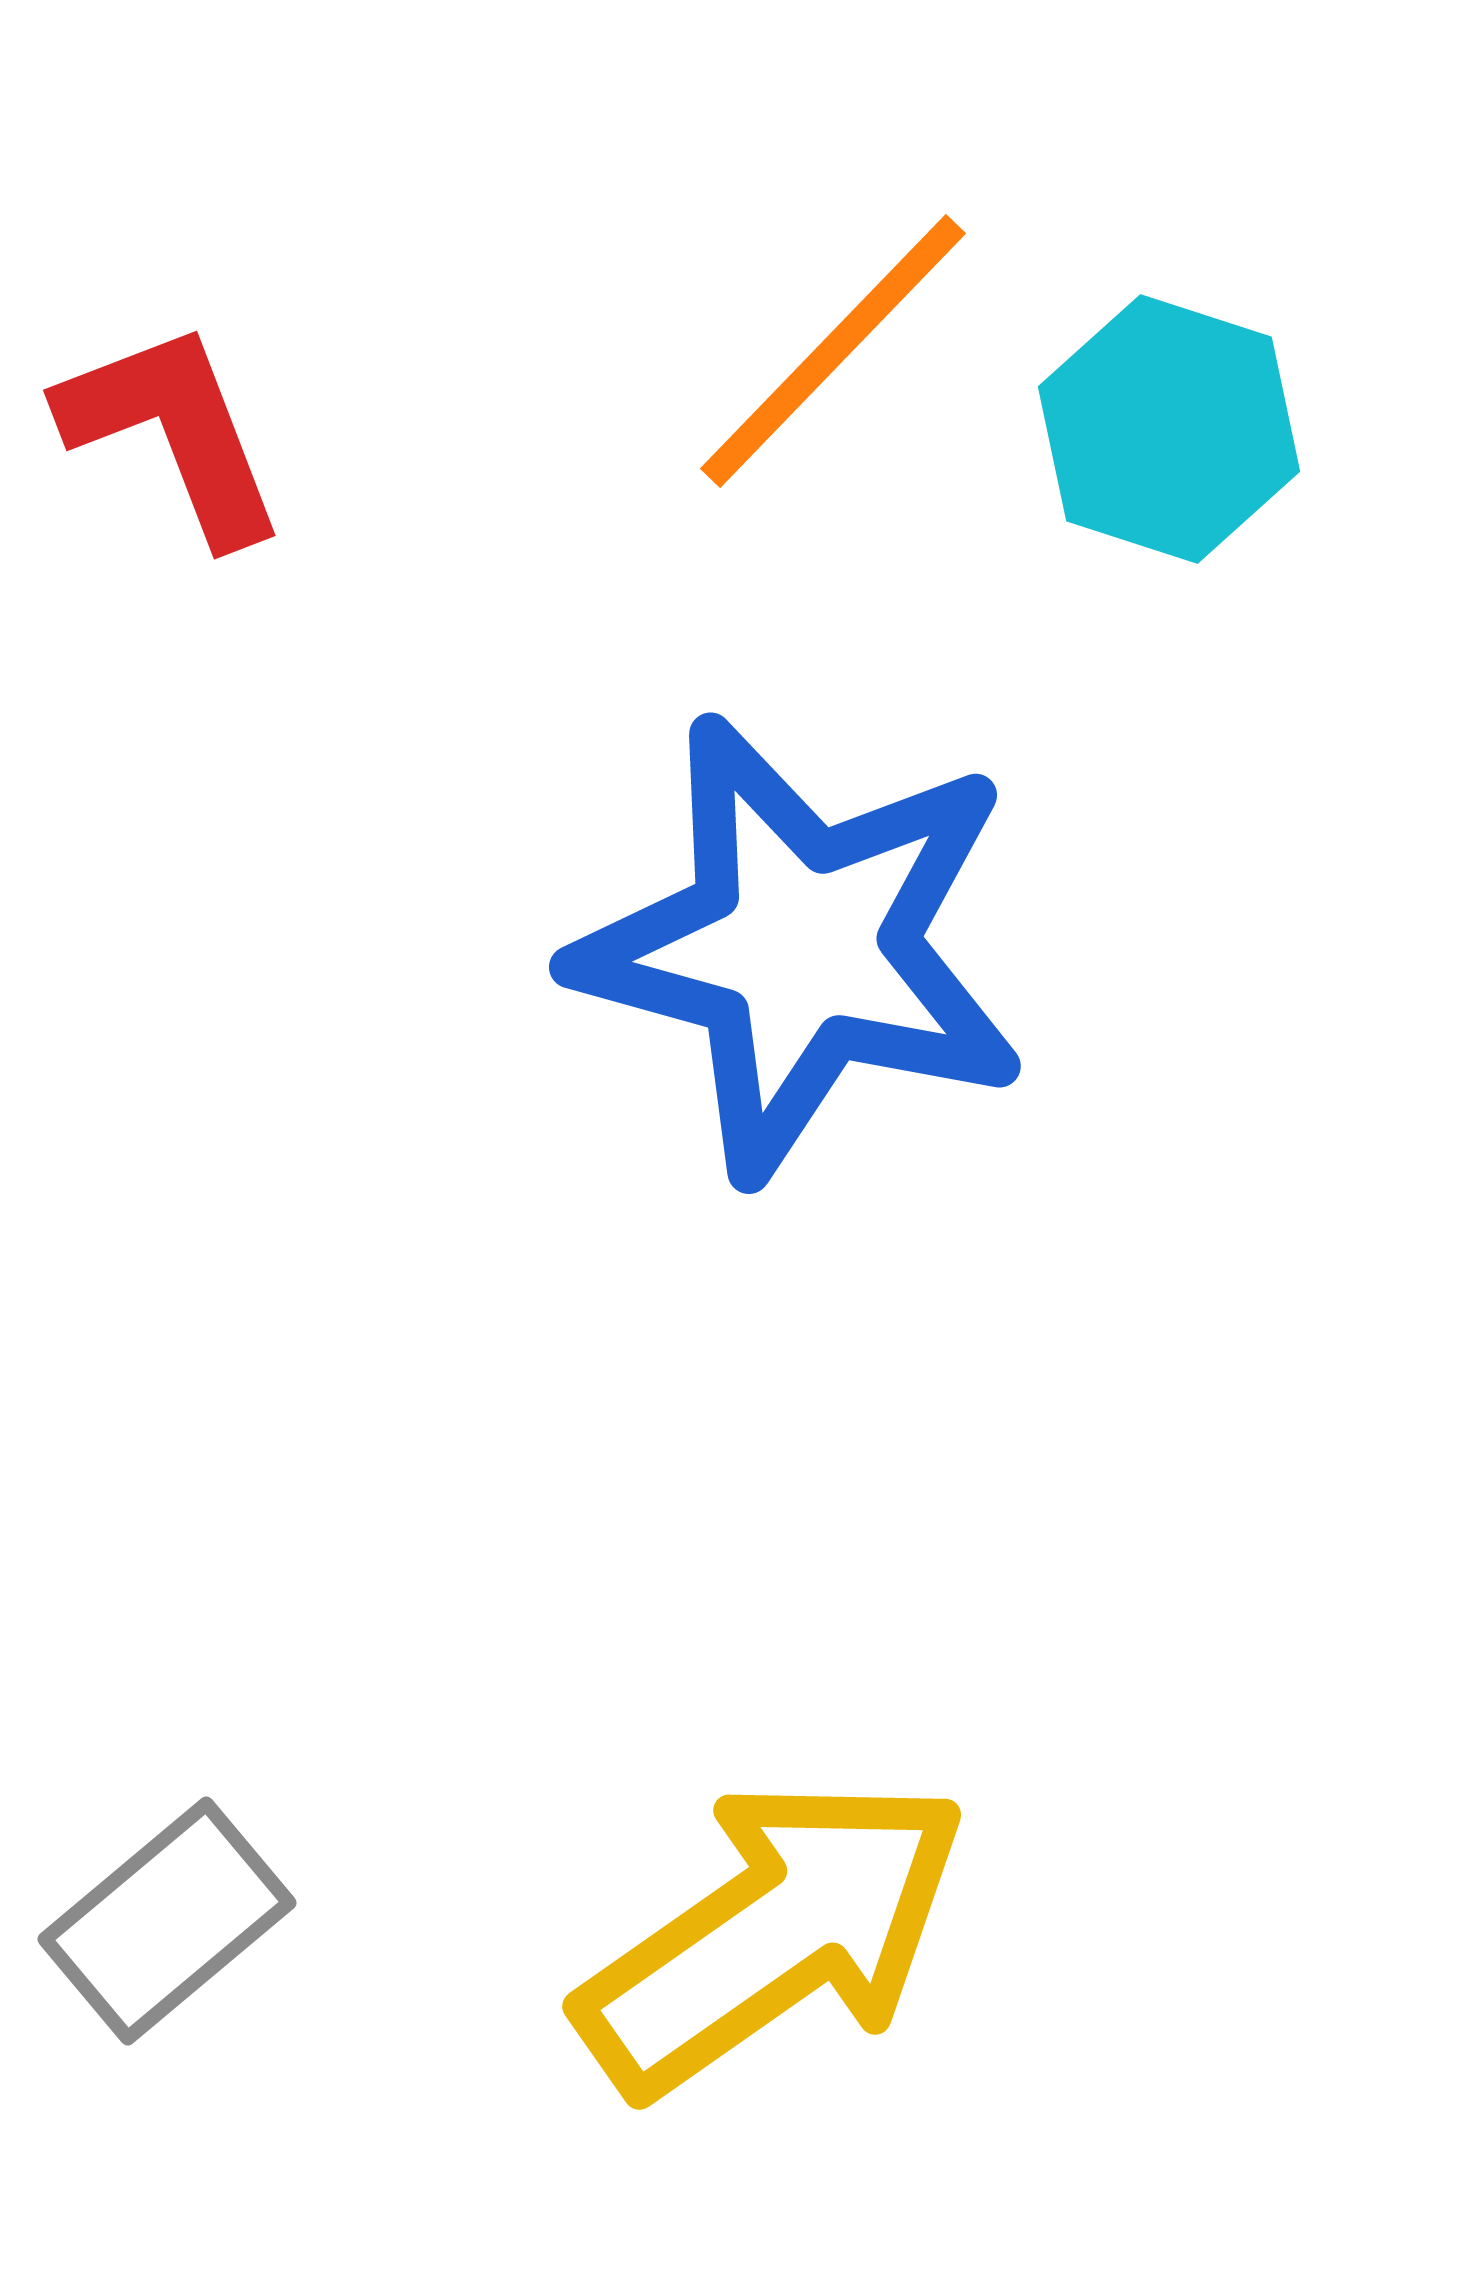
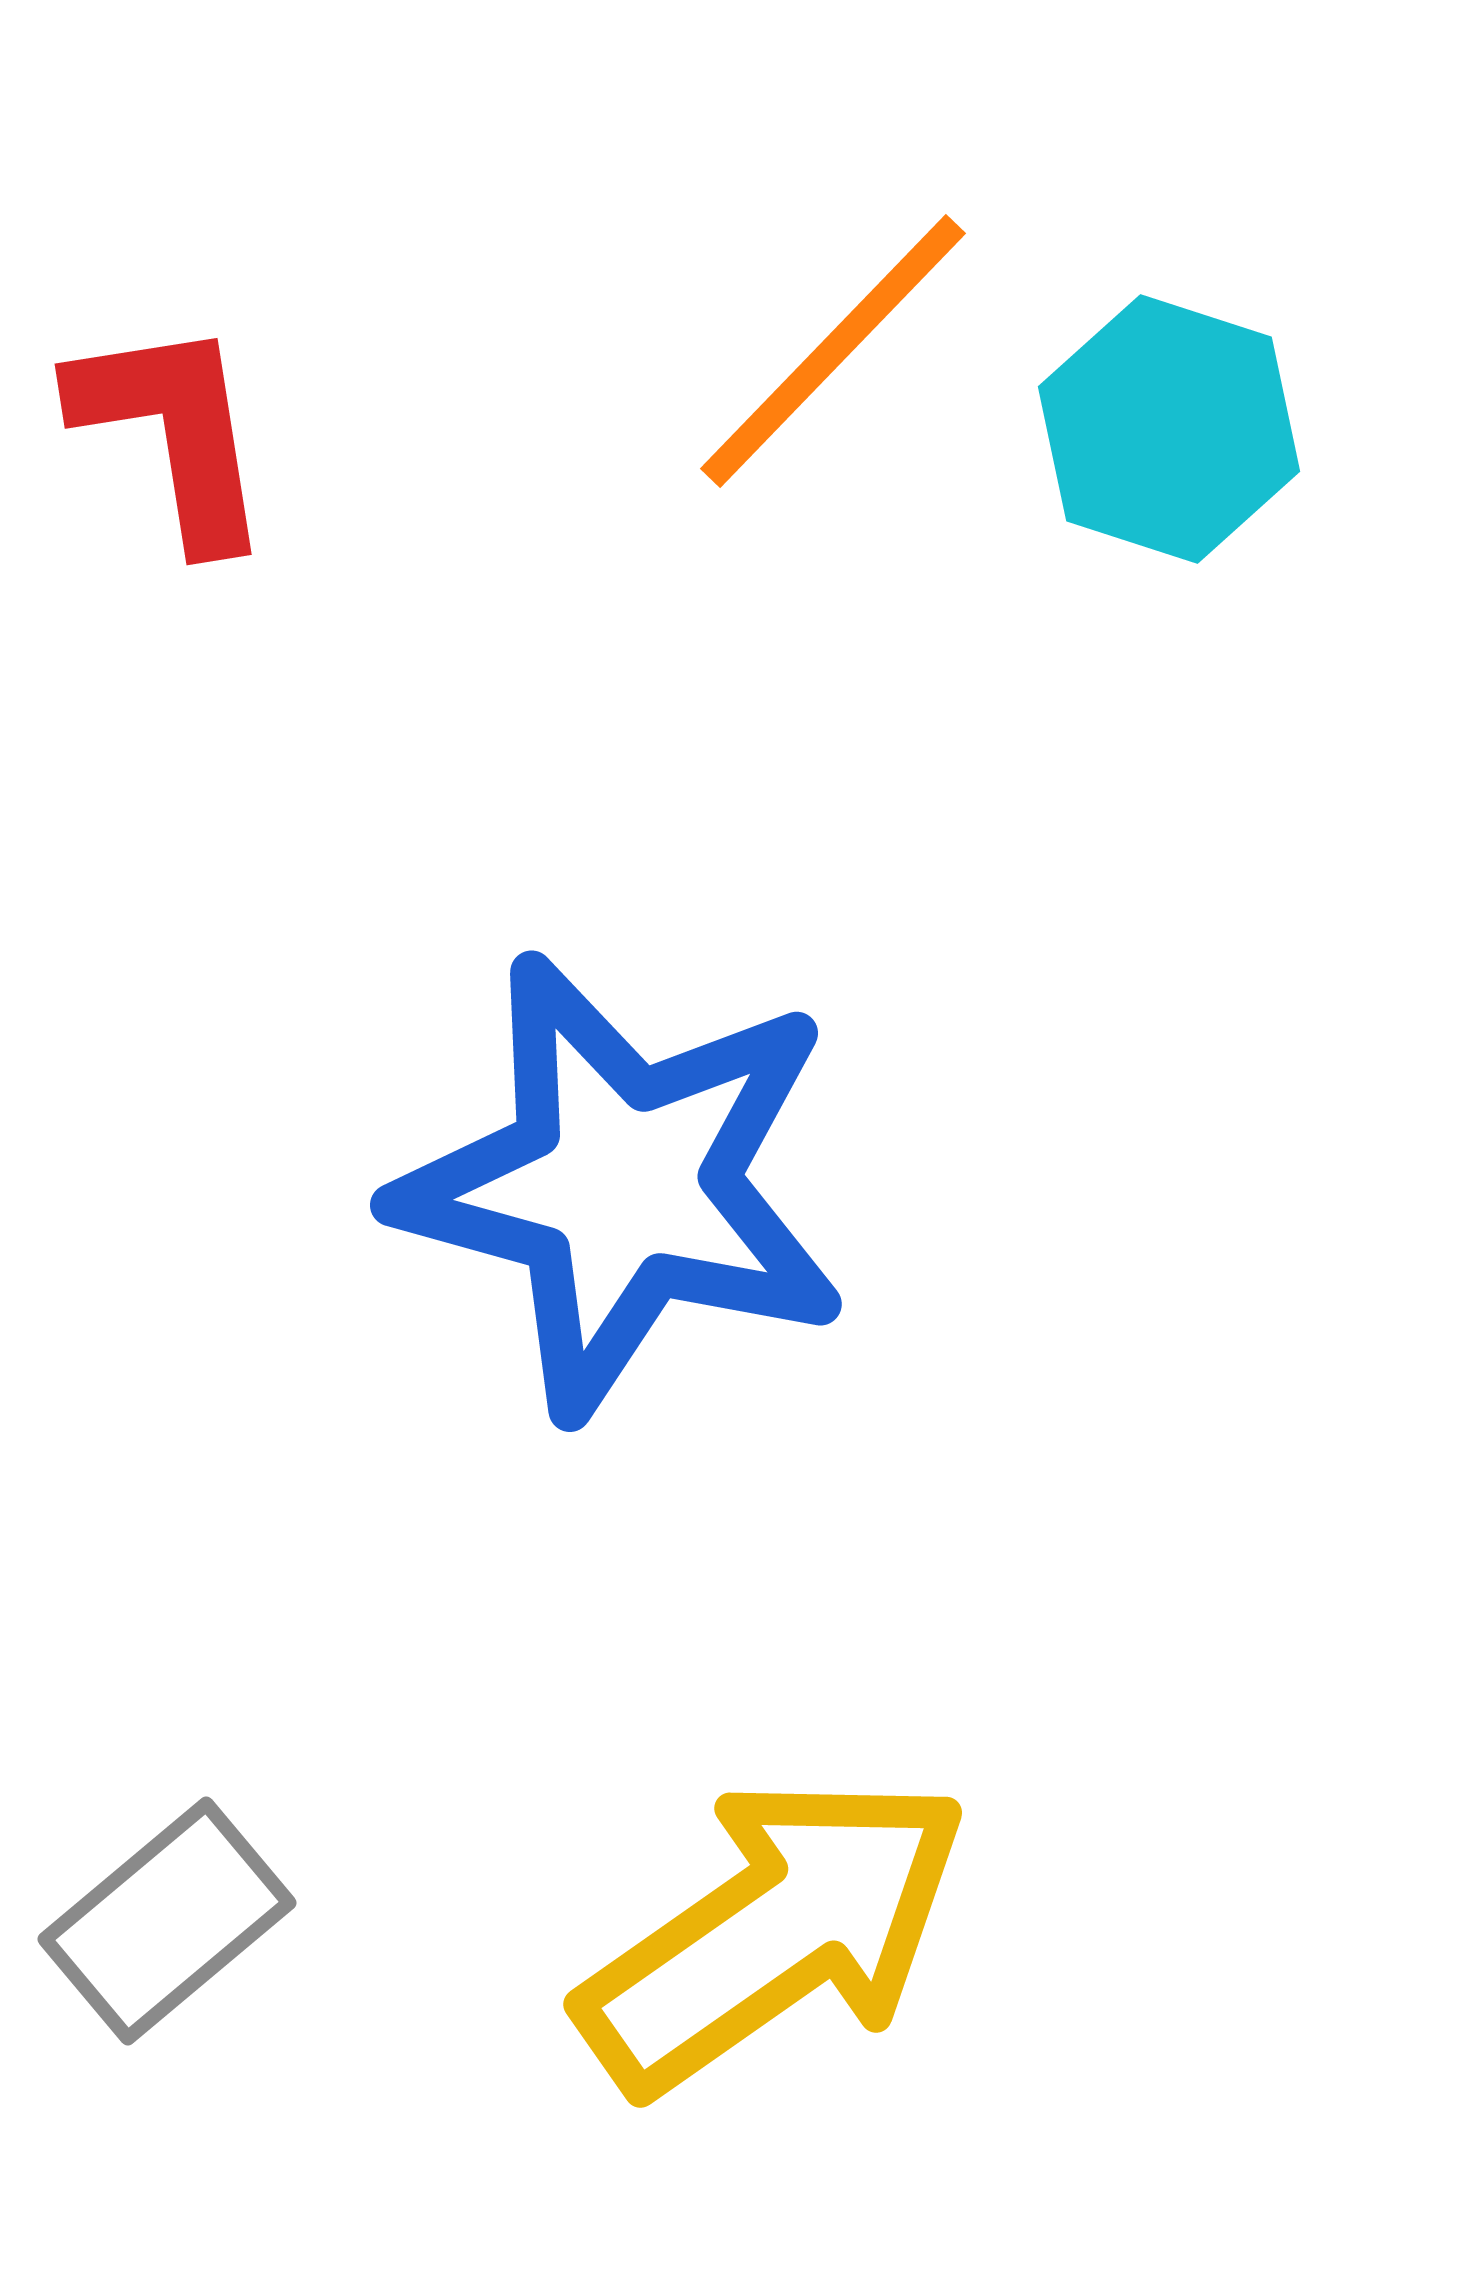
red L-shape: rotated 12 degrees clockwise
blue star: moved 179 px left, 238 px down
yellow arrow: moved 1 px right, 2 px up
